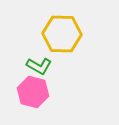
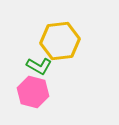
yellow hexagon: moved 2 px left, 7 px down; rotated 9 degrees counterclockwise
